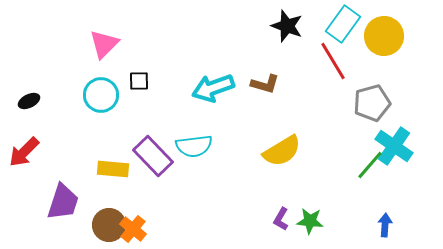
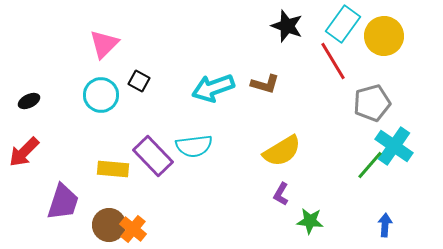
black square: rotated 30 degrees clockwise
purple L-shape: moved 25 px up
